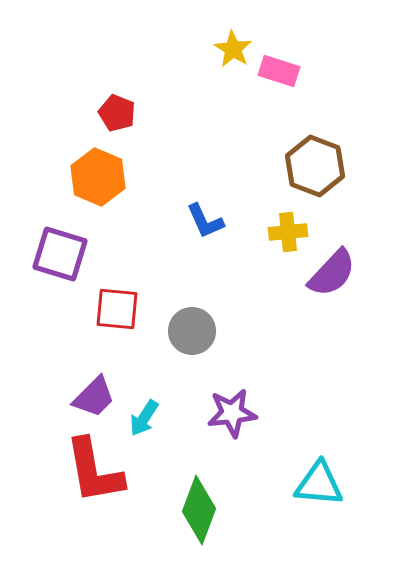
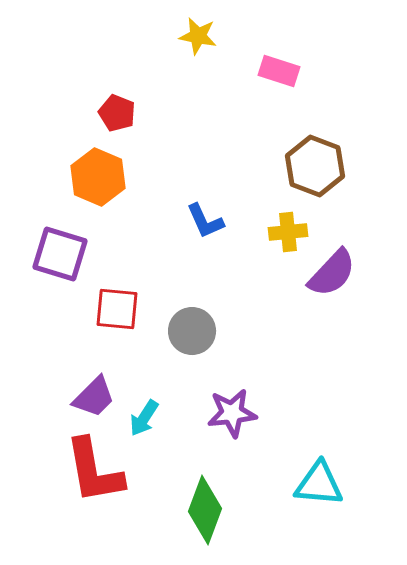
yellow star: moved 35 px left, 13 px up; rotated 21 degrees counterclockwise
green diamond: moved 6 px right
